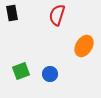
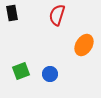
orange ellipse: moved 1 px up
